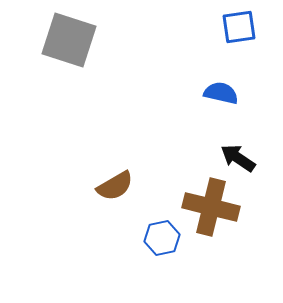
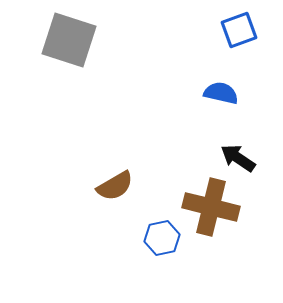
blue square: moved 3 px down; rotated 12 degrees counterclockwise
